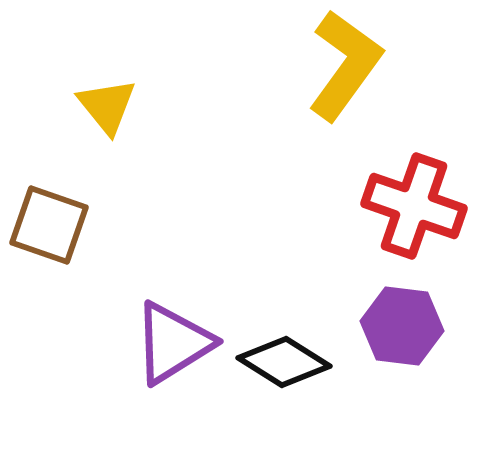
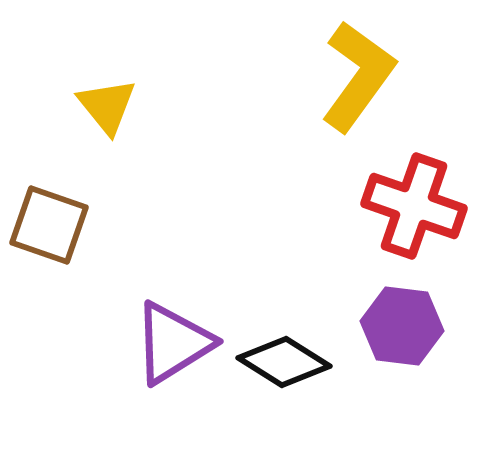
yellow L-shape: moved 13 px right, 11 px down
